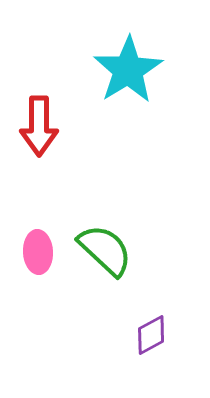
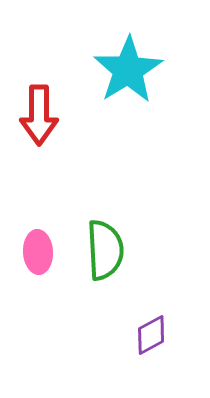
red arrow: moved 11 px up
green semicircle: rotated 44 degrees clockwise
